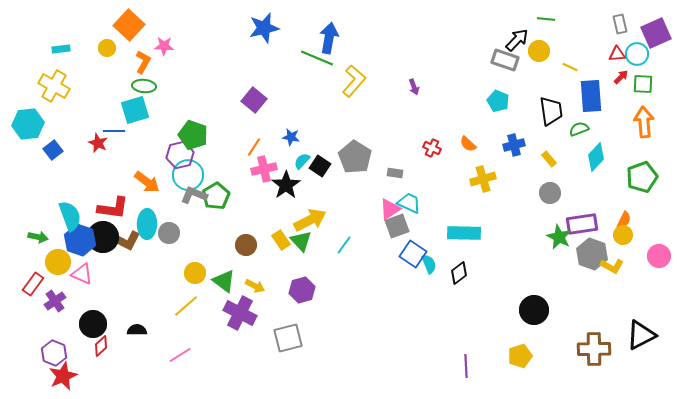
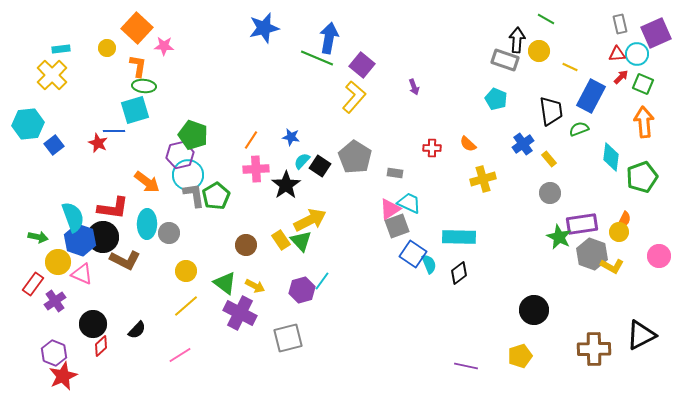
green line at (546, 19): rotated 24 degrees clockwise
orange square at (129, 25): moved 8 px right, 3 px down
black arrow at (517, 40): rotated 40 degrees counterclockwise
orange L-shape at (143, 62): moved 5 px left, 4 px down; rotated 20 degrees counterclockwise
yellow L-shape at (354, 81): moved 16 px down
green square at (643, 84): rotated 20 degrees clockwise
yellow cross at (54, 86): moved 2 px left, 11 px up; rotated 16 degrees clockwise
blue rectangle at (591, 96): rotated 32 degrees clockwise
purple square at (254, 100): moved 108 px right, 35 px up
cyan pentagon at (498, 101): moved 2 px left, 2 px up
blue cross at (514, 145): moved 9 px right, 1 px up; rotated 20 degrees counterclockwise
orange line at (254, 147): moved 3 px left, 7 px up
red cross at (432, 148): rotated 24 degrees counterclockwise
blue square at (53, 150): moved 1 px right, 5 px up
cyan diamond at (596, 157): moved 15 px right; rotated 36 degrees counterclockwise
pink cross at (264, 169): moved 8 px left; rotated 10 degrees clockwise
gray L-shape at (194, 195): rotated 60 degrees clockwise
cyan semicircle at (70, 216): moved 3 px right, 1 px down
cyan rectangle at (464, 233): moved 5 px left, 4 px down
yellow circle at (623, 235): moved 4 px left, 3 px up
brown L-shape at (125, 240): moved 20 px down
cyan line at (344, 245): moved 22 px left, 36 px down
yellow circle at (195, 273): moved 9 px left, 2 px up
green triangle at (224, 281): moved 1 px right, 2 px down
black semicircle at (137, 330): rotated 132 degrees clockwise
purple line at (466, 366): rotated 75 degrees counterclockwise
